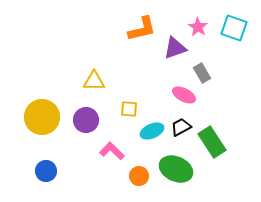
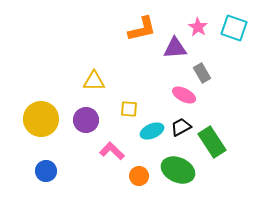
purple triangle: rotated 15 degrees clockwise
yellow circle: moved 1 px left, 2 px down
green ellipse: moved 2 px right, 1 px down
